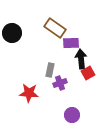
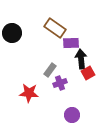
gray rectangle: rotated 24 degrees clockwise
